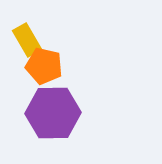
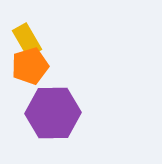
orange pentagon: moved 14 px left; rotated 30 degrees counterclockwise
